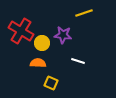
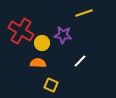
white line: moved 2 px right; rotated 64 degrees counterclockwise
yellow square: moved 2 px down
